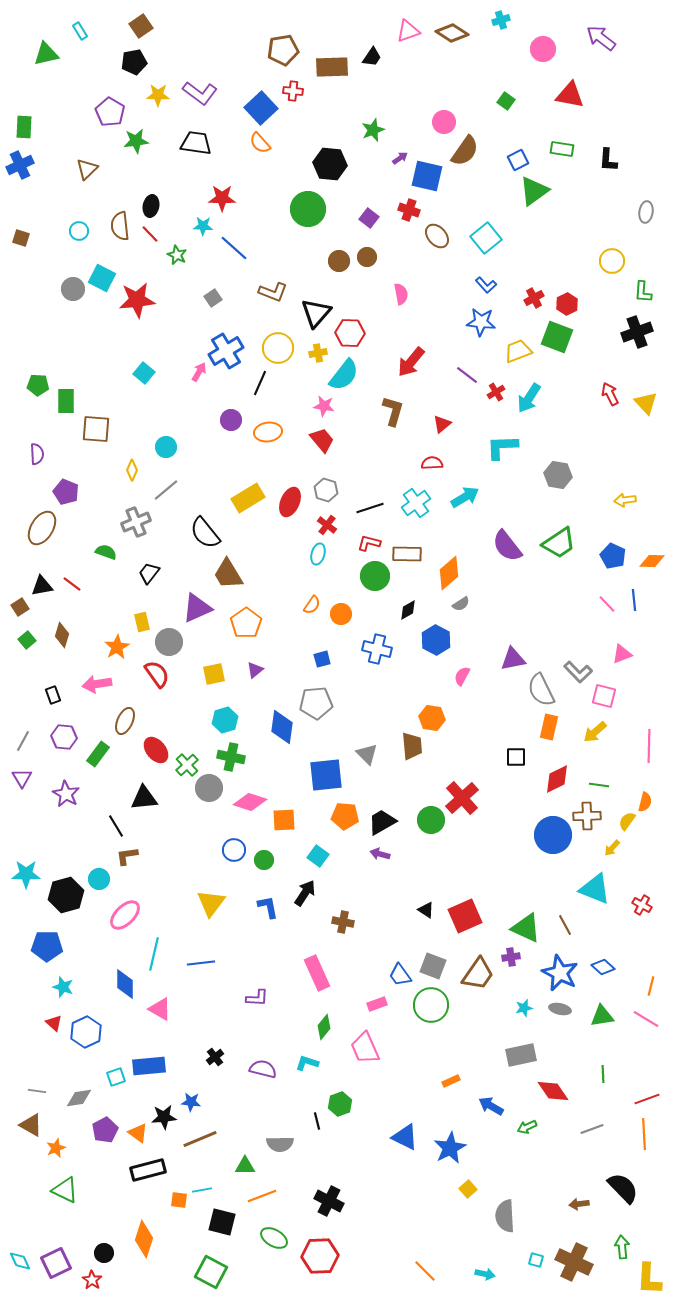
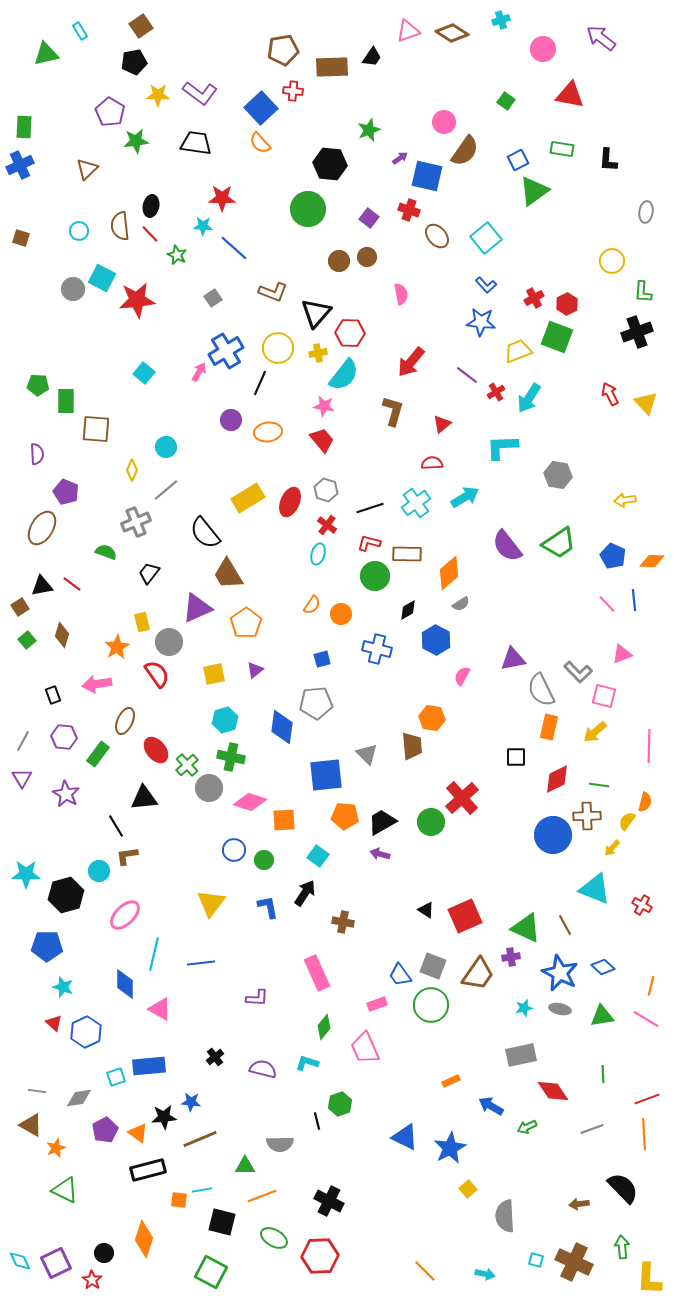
green star at (373, 130): moved 4 px left
green circle at (431, 820): moved 2 px down
cyan circle at (99, 879): moved 8 px up
